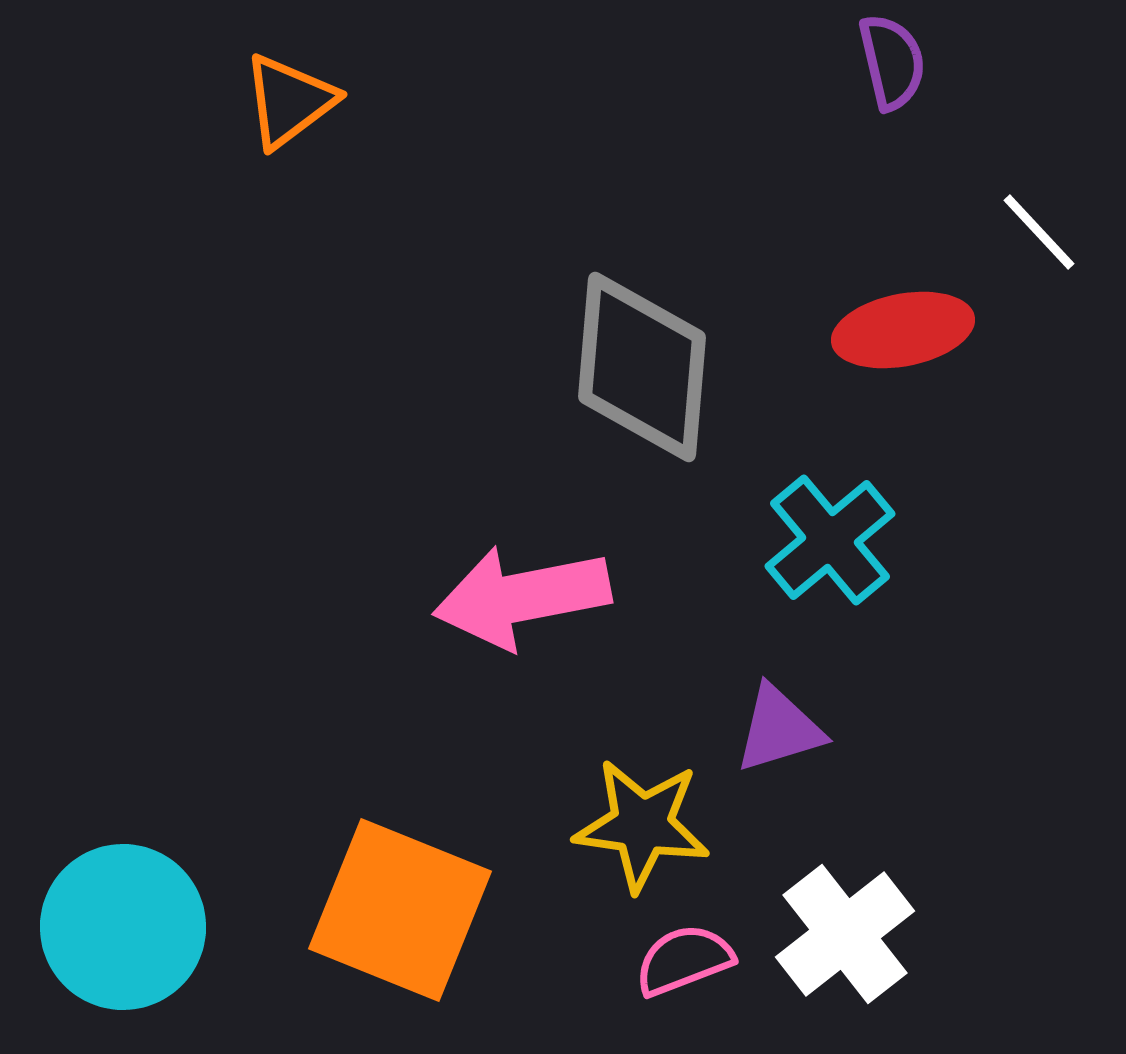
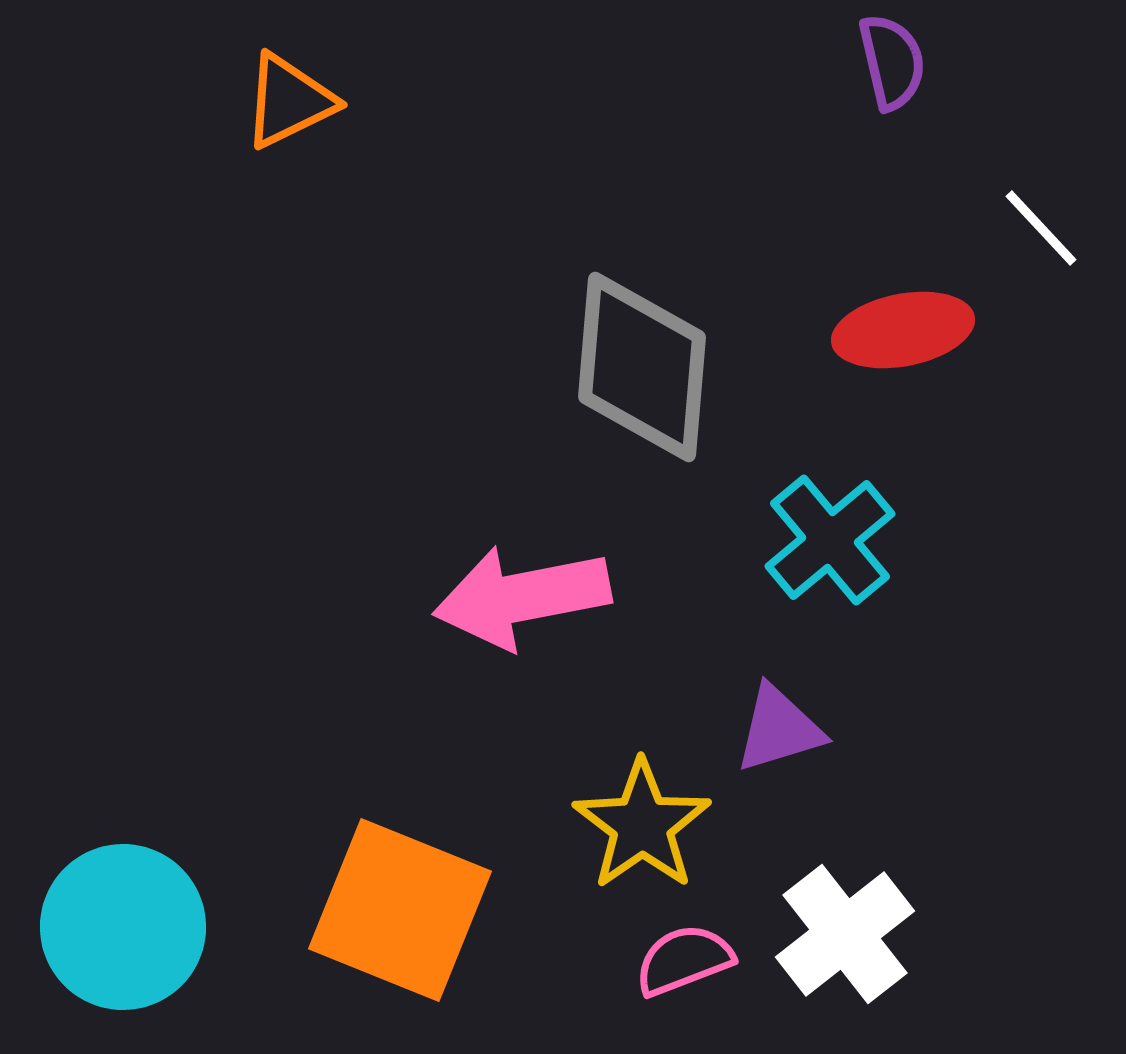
orange triangle: rotated 11 degrees clockwise
white line: moved 2 px right, 4 px up
yellow star: rotated 29 degrees clockwise
